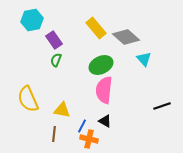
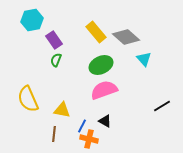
yellow rectangle: moved 4 px down
pink semicircle: rotated 64 degrees clockwise
black line: rotated 12 degrees counterclockwise
